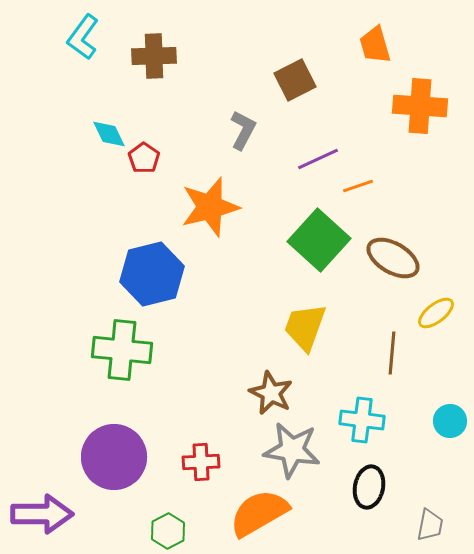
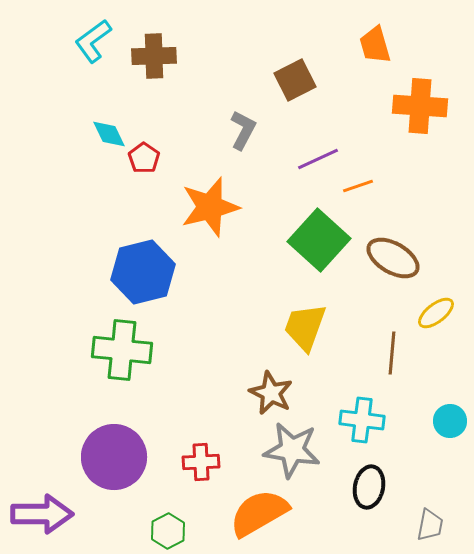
cyan L-shape: moved 10 px right, 4 px down; rotated 18 degrees clockwise
blue hexagon: moved 9 px left, 2 px up
